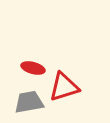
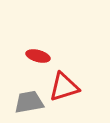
red ellipse: moved 5 px right, 12 px up
